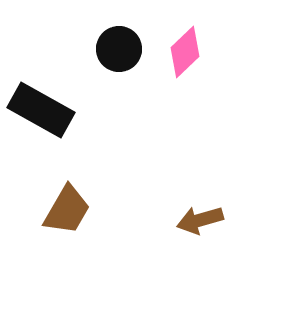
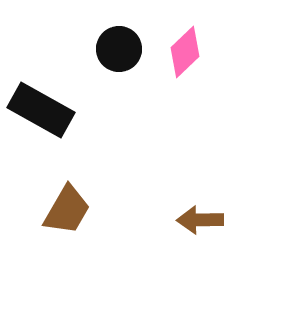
brown arrow: rotated 15 degrees clockwise
